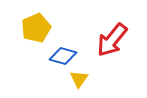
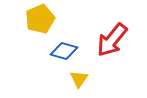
yellow pentagon: moved 4 px right, 9 px up
blue diamond: moved 1 px right, 5 px up
